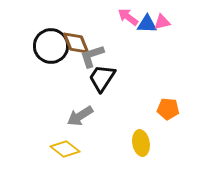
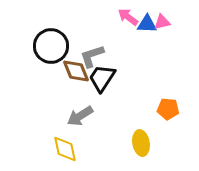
brown diamond: moved 28 px down
yellow diamond: rotated 40 degrees clockwise
